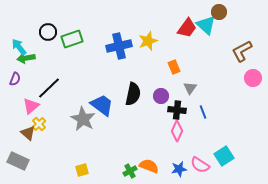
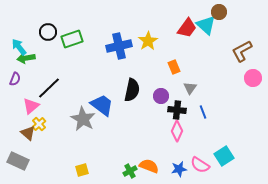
yellow star: rotated 12 degrees counterclockwise
black semicircle: moved 1 px left, 4 px up
